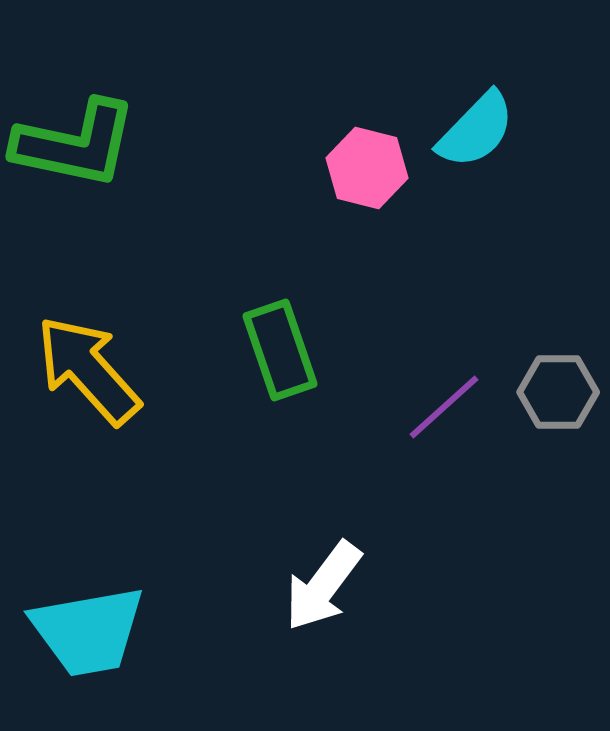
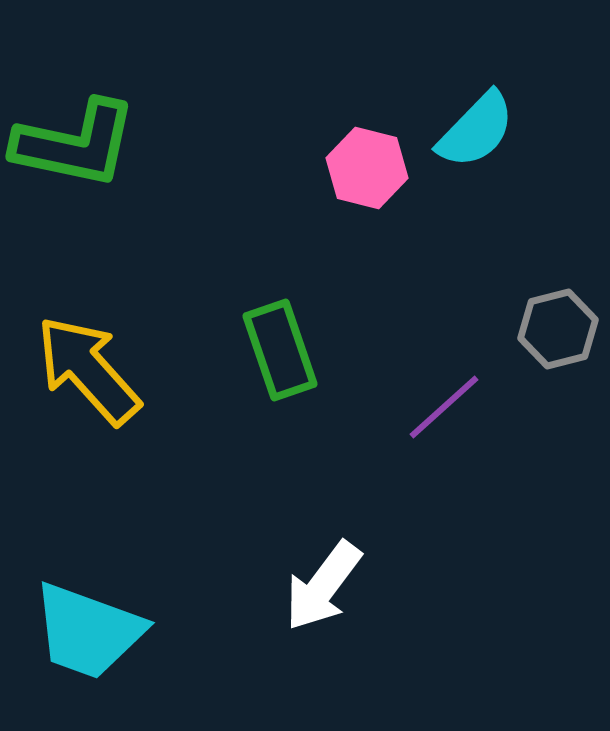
gray hexagon: moved 63 px up; rotated 14 degrees counterclockwise
cyan trapezoid: rotated 30 degrees clockwise
